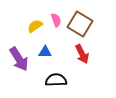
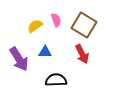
brown square: moved 4 px right, 1 px down
